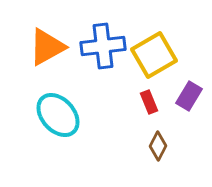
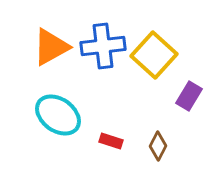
orange triangle: moved 4 px right
yellow square: rotated 18 degrees counterclockwise
red rectangle: moved 38 px left, 39 px down; rotated 50 degrees counterclockwise
cyan ellipse: rotated 12 degrees counterclockwise
